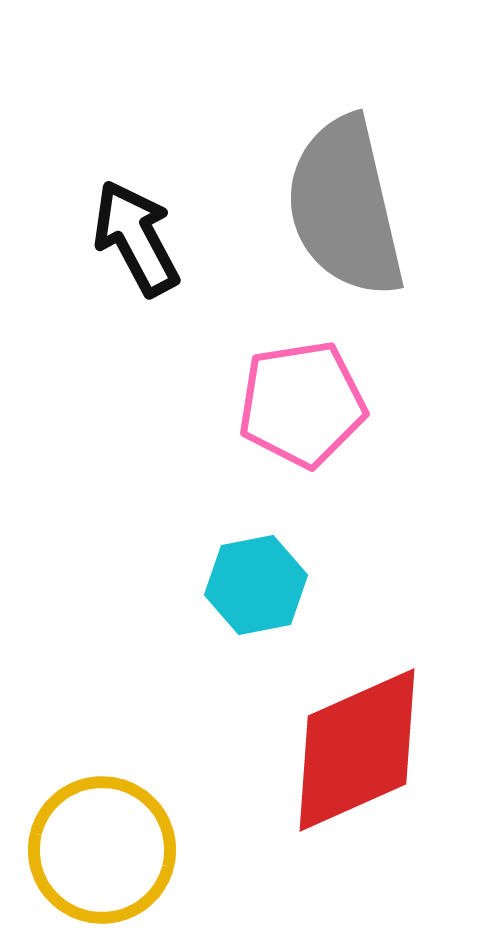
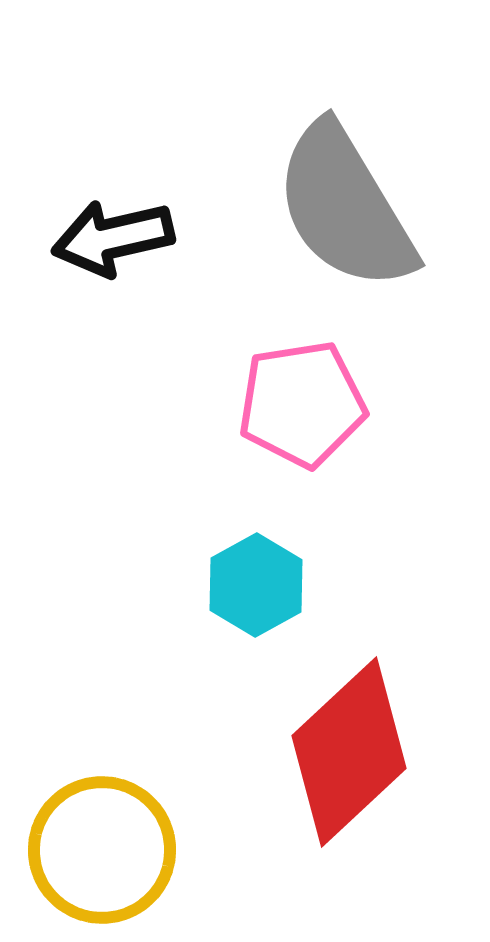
gray semicircle: rotated 18 degrees counterclockwise
black arrow: moved 23 px left; rotated 75 degrees counterclockwise
cyan hexagon: rotated 18 degrees counterclockwise
red diamond: moved 8 px left, 2 px down; rotated 19 degrees counterclockwise
